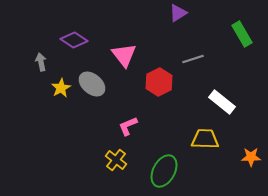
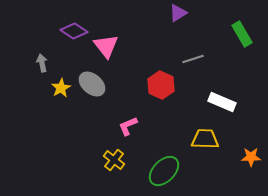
purple diamond: moved 9 px up
pink triangle: moved 18 px left, 9 px up
gray arrow: moved 1 px right, 1 px down
red hexagon: moved 2 px right, 3 px down; rotated 8 degrees counterclockwise
white rectangle: rotated 16 degrees counterclockwise
yellow cross: moved 2 px left
green ellipse: rotated 16 degrees clockwise
